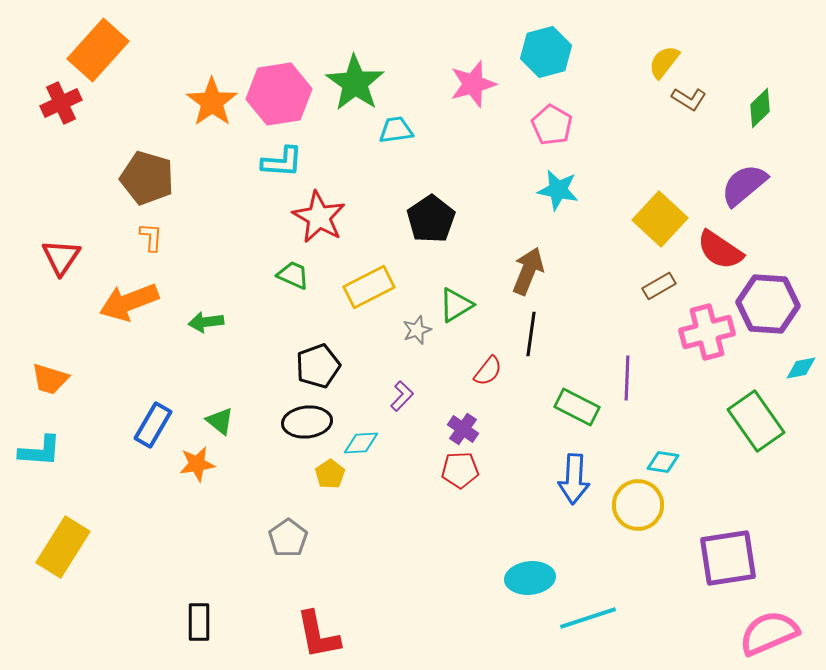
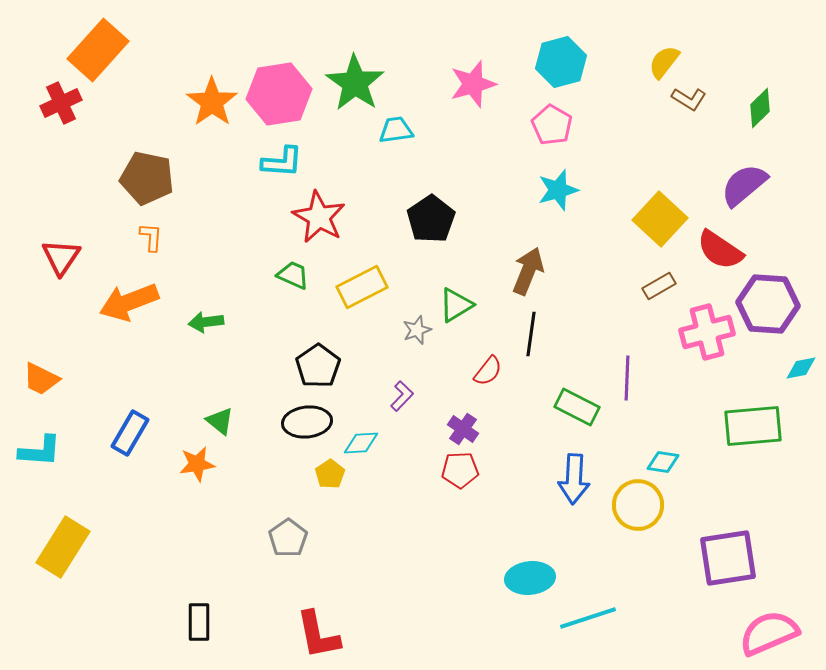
cyan hexagon at (546, 52): moved 15 px right, 10 px down
brown pentagon at (147, 178): rotated 4 degrees counterclockwise
cyan star at (558, 190): rotated 27 degrees counterclockwise
yellow rectangle at (369, 287): moved 7 px left
black pentagon at (318, 366): rotated 15 degrees counterclockwise
orange trapezoid at (50, 379): moved 9 px left; rotated 9 degrees clockwise
green rectangle at (756, 421): moved 3 px left, 5 px down; rotated 60 degrees counterclockwise
blue rectangle at (153, 425): moved 23 px left, 8 px down
